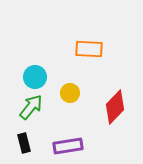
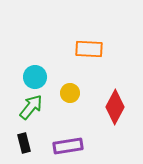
red diamond: rotated 16 degrees counterclockwise
